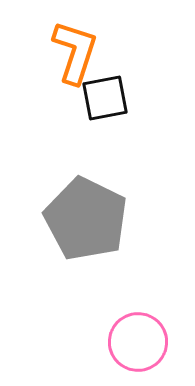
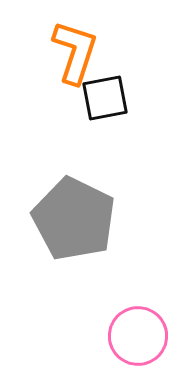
gray pentagon: moved 12 px left
pink circle: moved 6 px up
